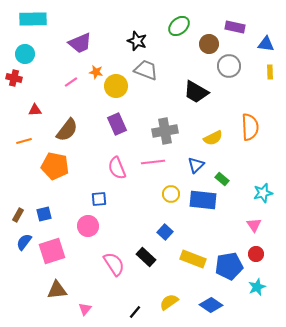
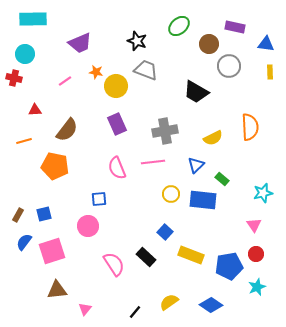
pink line at (71, 82): moved 6 px left, 1 px up
yellow rectangle at (193, 259): moved 2 px left, 4 px up
